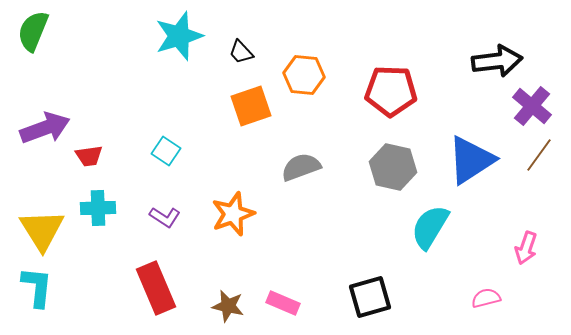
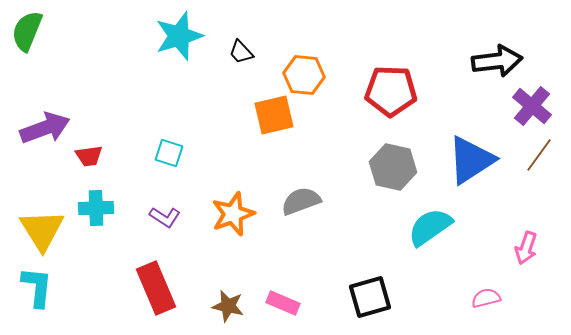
green semicircle: moved 6 px left
orange square: moved 23 px right, 9 px down; rotated 6 degrees clockwise
cyan square: moved 3 px right, 2 px down; rotated 16 degrees counterclockwise
gray semicircle: moved 34 px down
cyan cross: moved 2 px left
cyan semicircle: rotated 24 degrees clockwise
